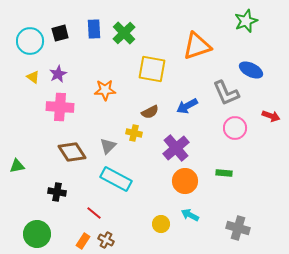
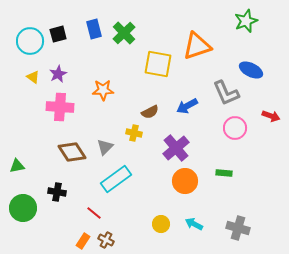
blue rectangle: rotated 12 degrees counterclockwise
black square: moved 2 px left, 1 px down
yellow square: moved 6 px right, 5 px up
orange star: moved 2 px left
gray triangle: moved 3 px left, 1 px down
cyan rectangle: rotated 64 degrees counterclockwise
cyan arrow: moved 4 px right, 9 px down
green circle: moved 14 px left, 26 px up
